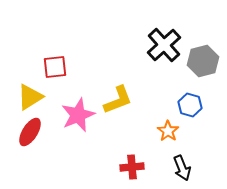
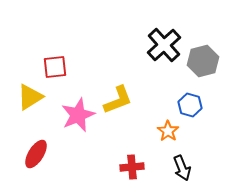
red ellipse: moved 6 px right, 22 px down
